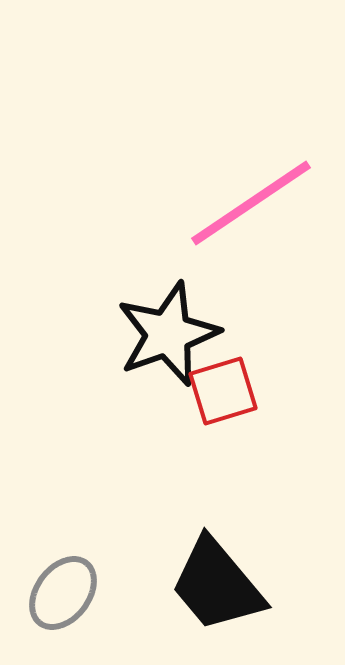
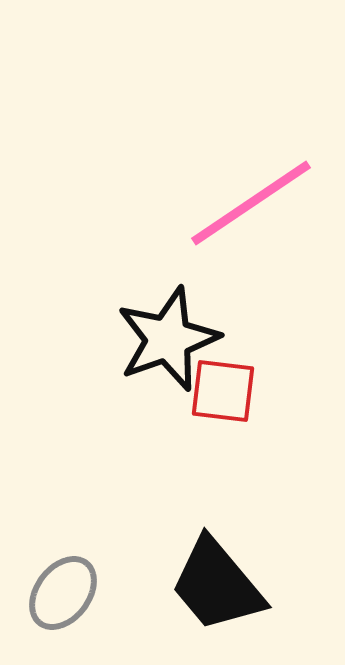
black star: moved 5 px down
red square: rotated 24 degrees clockwise
